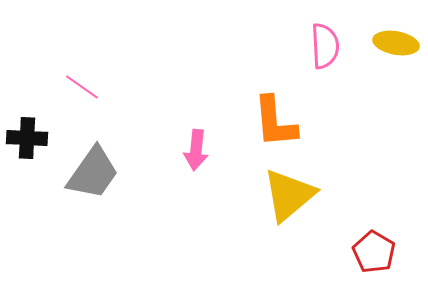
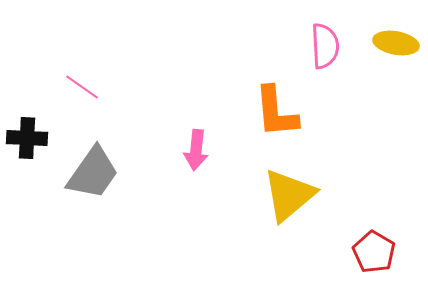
orange L-shape: moved 1 px right, 10 px up
